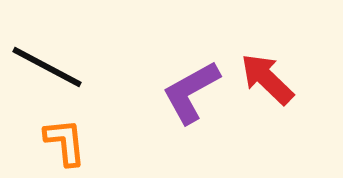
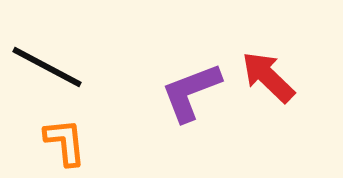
red arrow: moved 1 px right, 2 px up
purple L-shape: rotated 8 degrees clockwise
